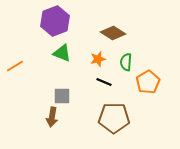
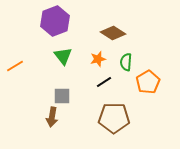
green triangle: moved 1 px right, 3 px down; rotated 30 degrees clockwise
black line: rotated 56 degrees counterclockwise
